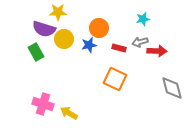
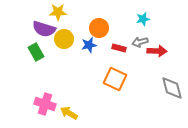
pink cross: moved 2 px right
